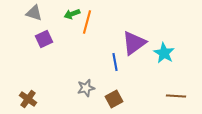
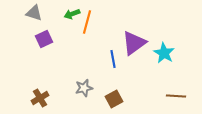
blue line: moved 2 px left, 3 px up
gray star: moved 2 px left
brown cross: moved 12 px right, 1 px up; rotated 24 degrees clockwise
